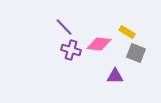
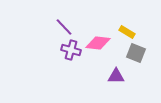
pink diamond: moved 1 px left, 1 px up
purple triangle: moved 1 px right
